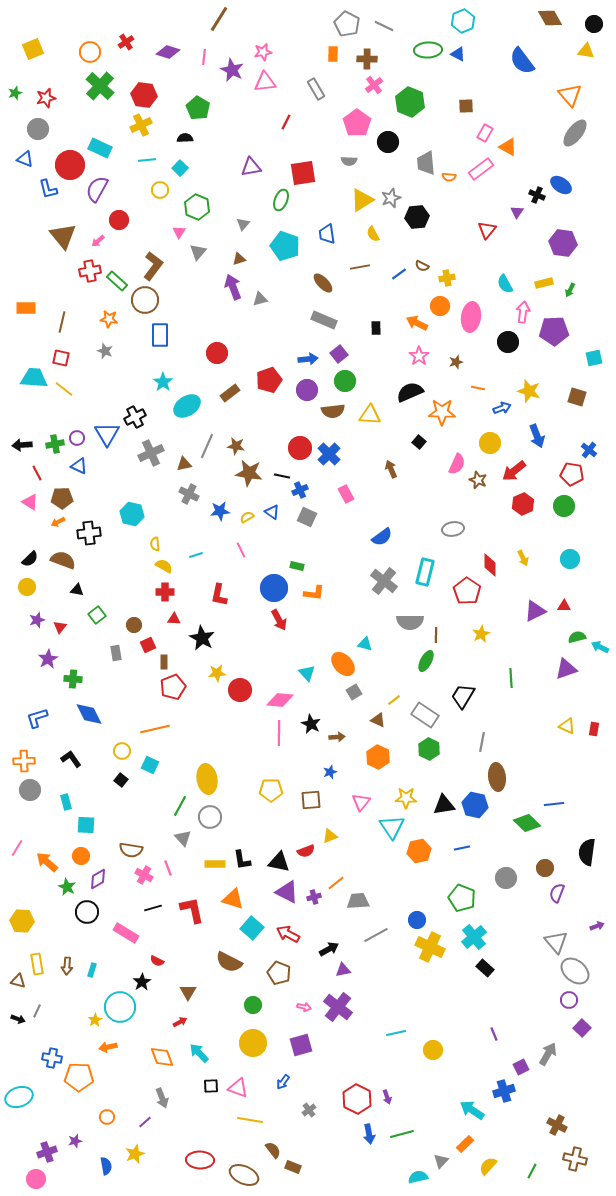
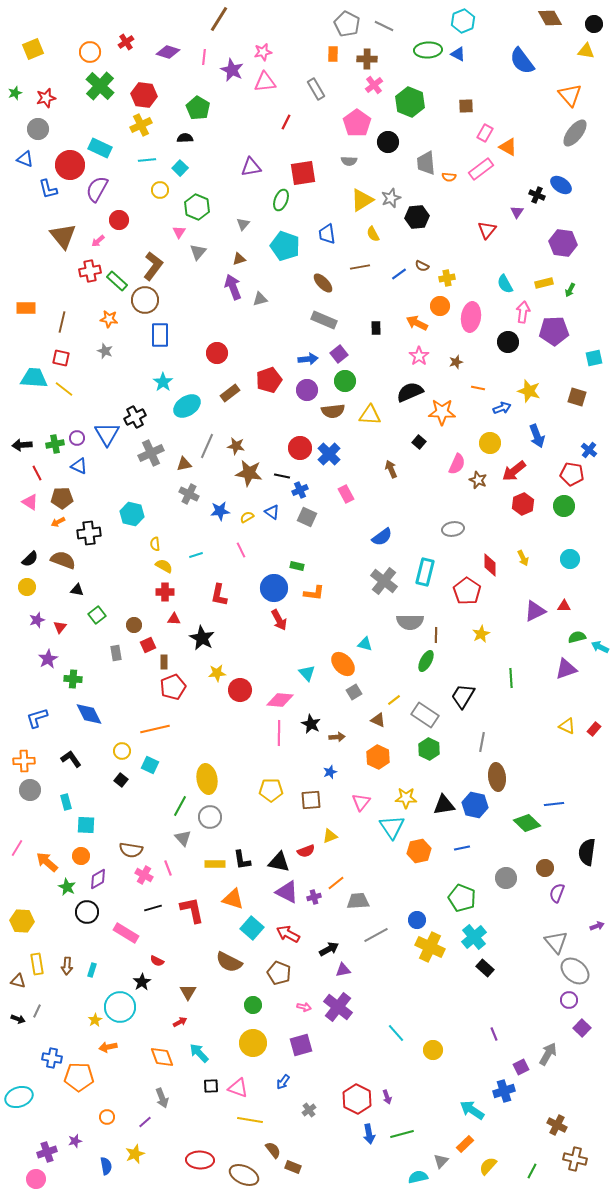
red rectangle at (594, 729): rotated 32 degrees clockwise
cyan line at (396, 1033): rotated 60 degrees clockwise
